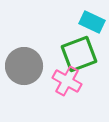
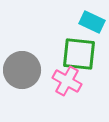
green square: rotated 27 degrees clockwise
gray circle: moved 2 px left, 4 px down
